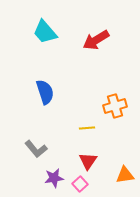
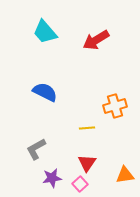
blue semicircle: rotated 45 degrees counterclockwise
gray L-shape: rotated 100 degrees clockwise
red triangle: moved 1 px left, 2 px down
purple star: moved 2 px left
